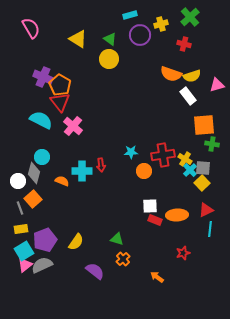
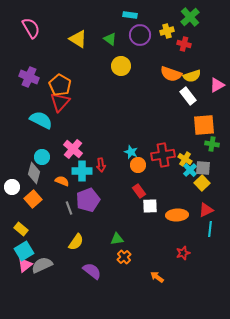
cyan rectangle at (130, 15): rotated 24 degrees clockwise
yellow cross at (161, 24): moved 6 px right, 7 px down
yellow circle at (109, 59): moved 12 px right, 7 px down
purple cross at (43, 77): moved 14 px left
pink triangle at (217, 85): rotated 14 degrees counterclockwise
red triangle at (60, 102): rotated 20 degrees clockwise
pink cross at (73, 126): moved 23 px down
cyan star at (131, 152): rotated 24 degrees clockwise
orange circle at (144, 171): moved 6 px left, 6 px up
white circle at (18, 181): moved 6 px left, 6 px down
gray line at (20, 208): moved 49 px right
red rectangle at (155, 220): moved 16 px left, 29 px up; rotated 32 degrees clockwise
yellow rectangle at (21, 229): rotated 48 degrees clockwise
green triangle at (117, 239): rotated 24 degrees counterclockwise
purple pentagon at (45, 240): moved 43 px right, 40 px up
orange cross at (123, 259): moved 1 px right, 2 px up
purple semicircle at (95, 271): moved 3 px left
